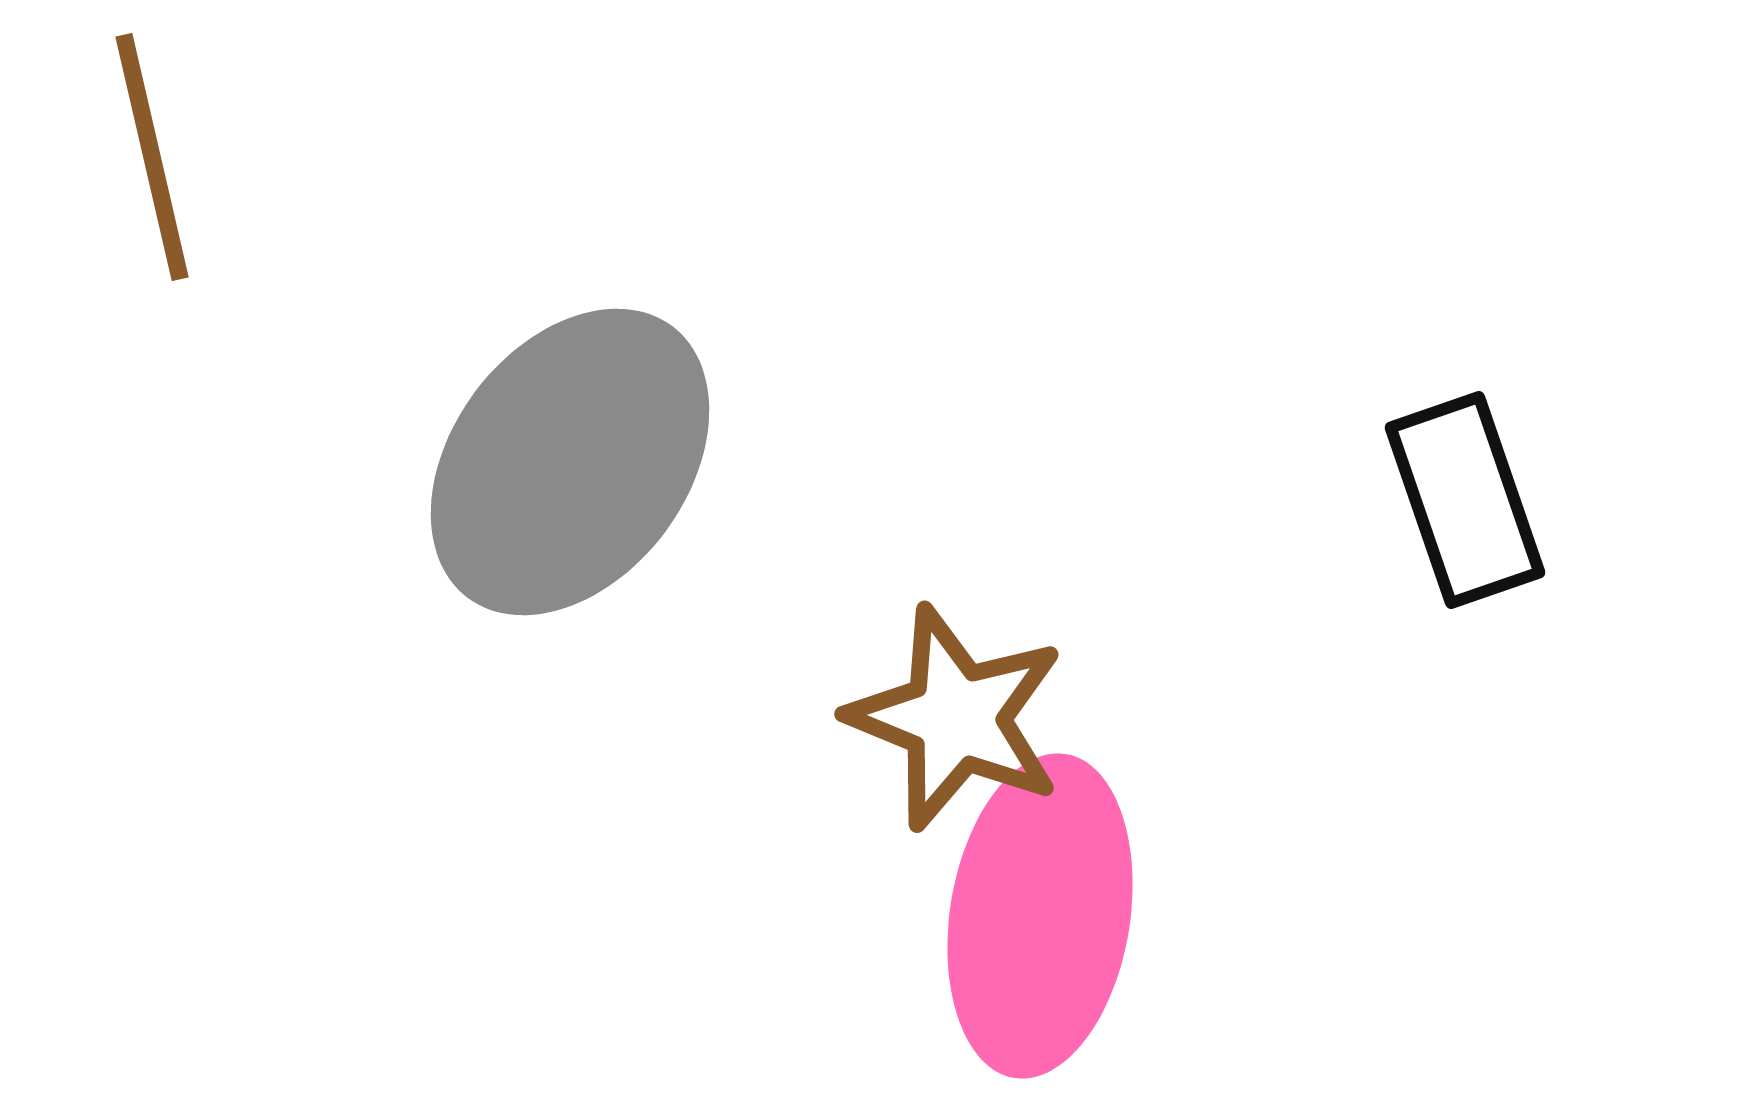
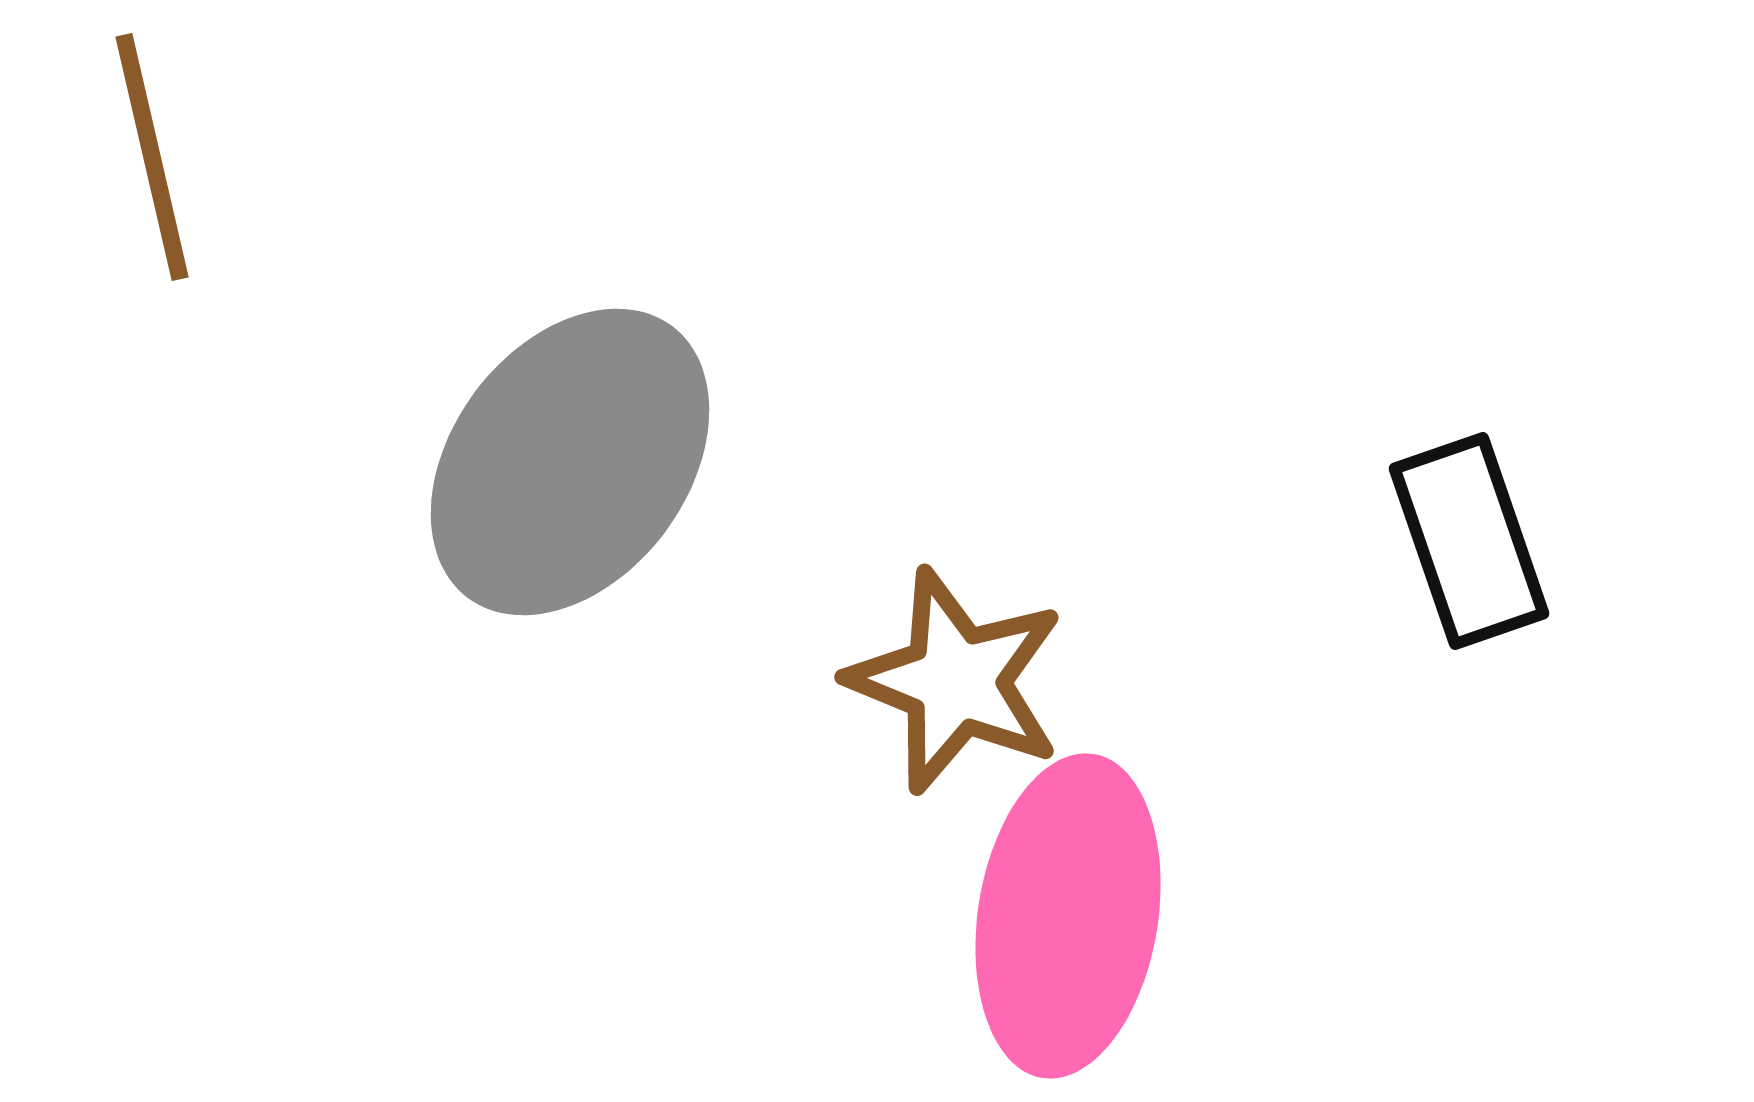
black rectangle: moved 4 px right, 41 px down
brown star: moved 37 px up
pink ellipse: moved 28 px right
